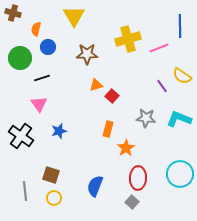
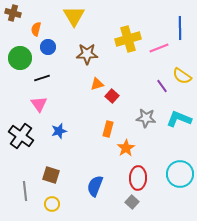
blue line: moved 2 px down
orange triangle: moved 1 px right, 1 px up
yellow circle: moved 2 px left, 6 px down
